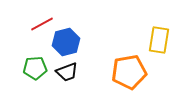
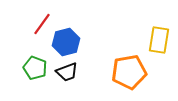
red line: rotated 25 degrees counterclockwise
green pentagon: rotated 25 degrees clockwise
